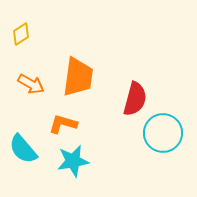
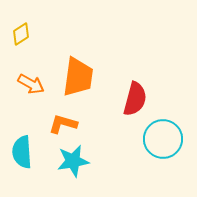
cyan circle: moved 6 px down
cyan semicircle: moved 1 px left, 3 px down; rotated 36 degrees clockwise
